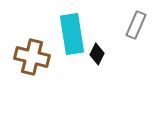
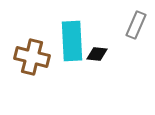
cyan rectangle: moved 7 px down; rotated 6 degrees clockwise
black diamond: rotated 70 degrees clockwise
